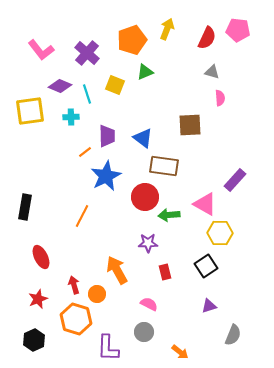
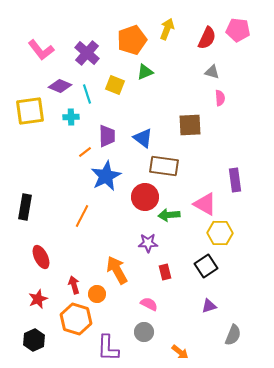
purple rectangle at (235, 180): rotated 50 degrees counterclockwise
